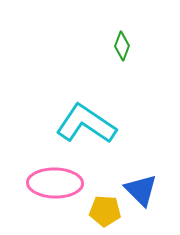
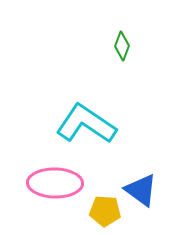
blue triangle: rotated 9 degrees counterclockwise
